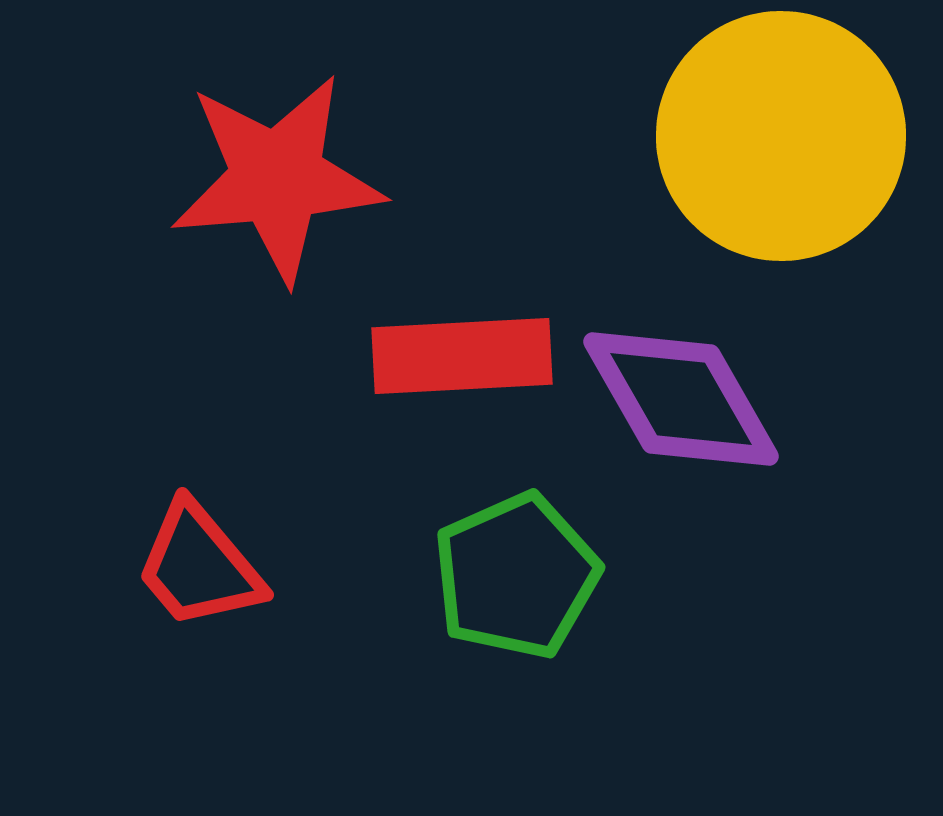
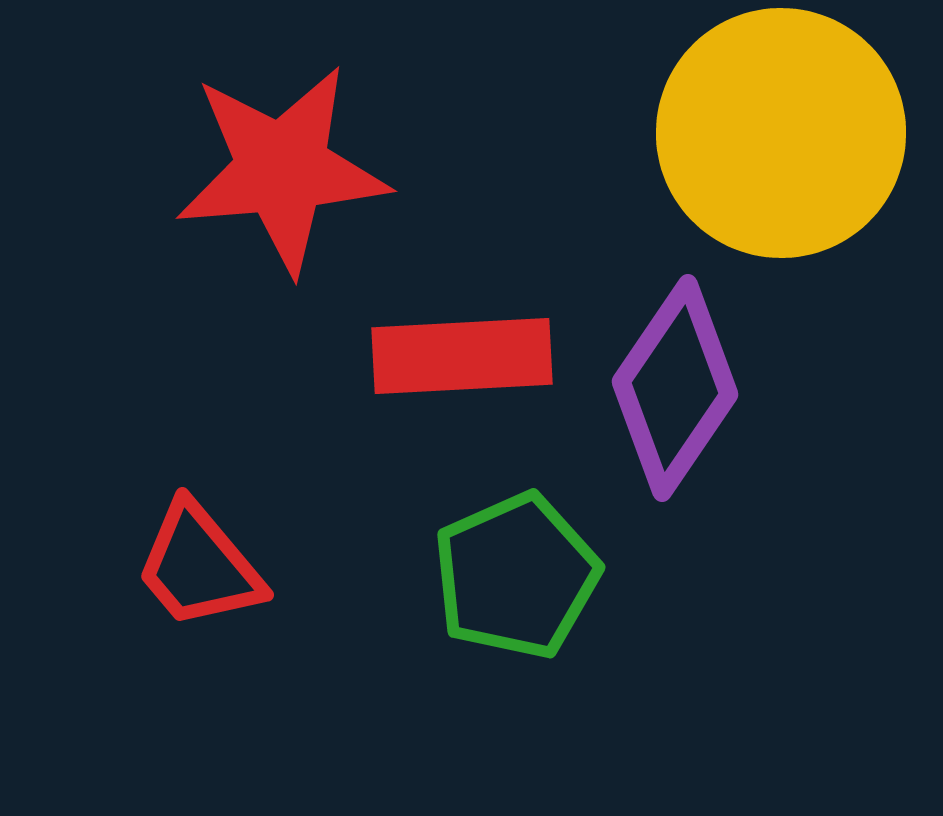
yellow circle: moved 3 px up
red star: moved 5 px right, 9 px up
purple diamond: moved 6 px left, 11 px up; rotated 64 degrees clockwise
